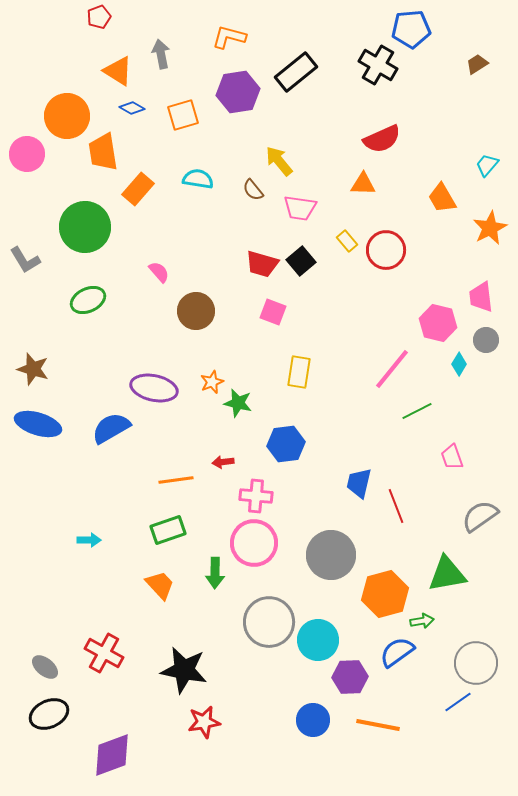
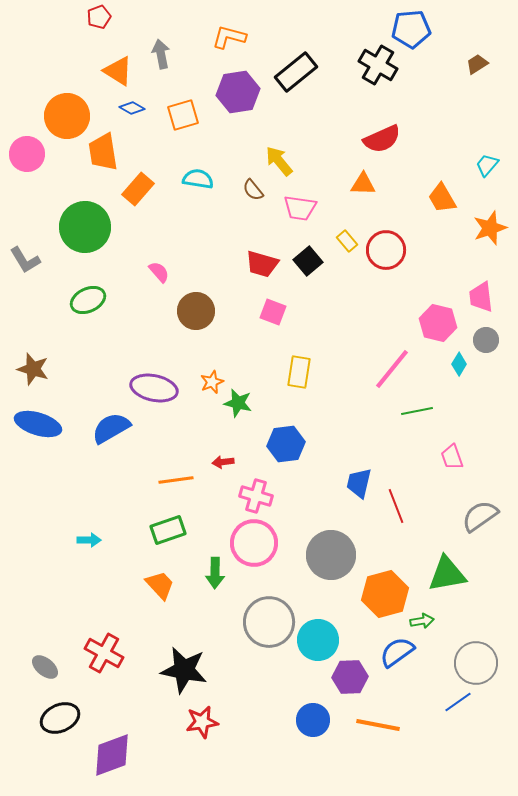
orange star at (490, 228): rotated 8 degrees clockwise
black square at (301, 261): moved 7 px right
green line at (417, 411): rotated 16 degrees clockwise
pink cross at (256, 496): rotated 12 degrees clockwise
black ellipse at (49, 714): moved 11 px right, 4 px down
red star at (204, 722): moved 2 px left
